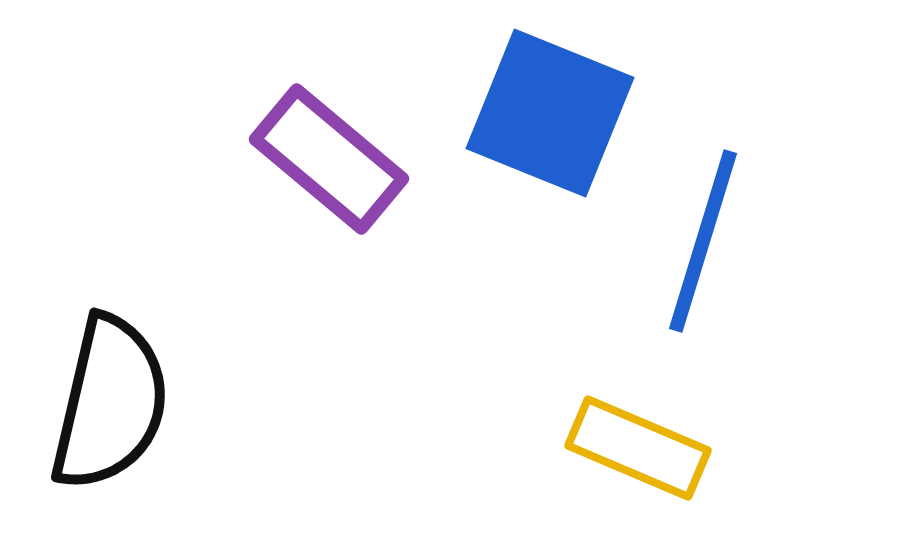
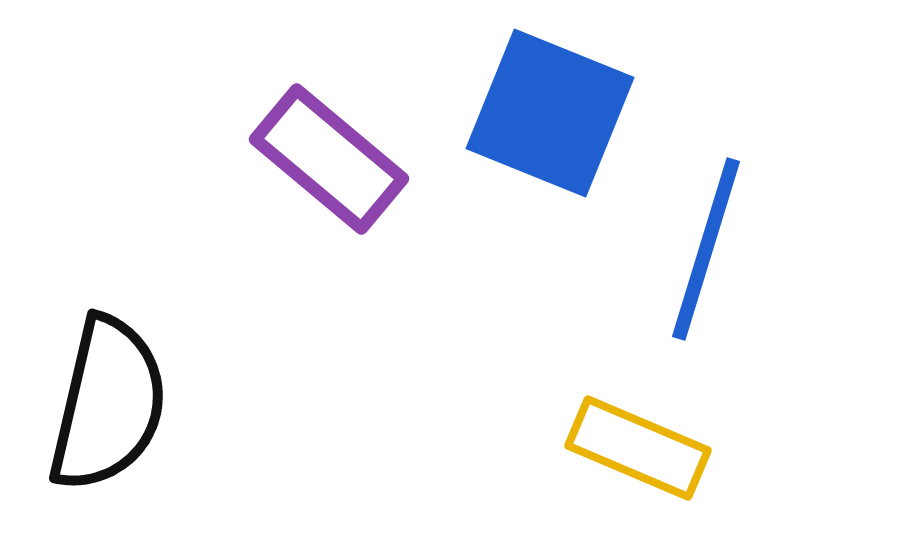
blue line: moved 3 px right, 8 px down
black semicircle: moved 2 px left, 1 px down
